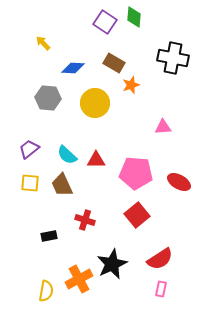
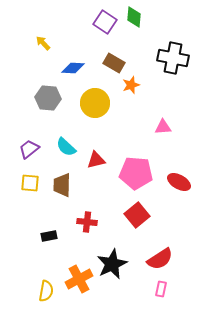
cyan semicircle: moved 1 px left, 8 px up
red triangle: rotated 12 degrees counterclockwise
brown trapezoid: rotated 25 degrees clockwise
red cross: moved 2 px right, 2 px down; rotated 12 degrees counterclockwise
